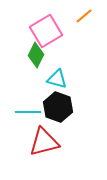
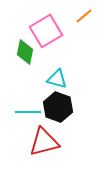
green diamond: moved 11 px left, 3 px up; rotated 15 degrees counterclockwise
